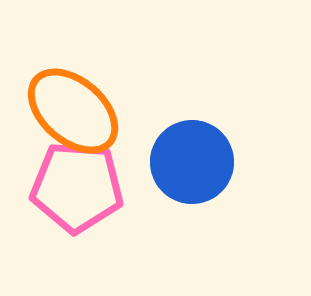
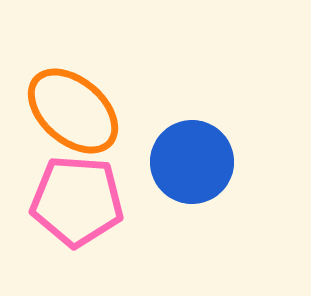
pink pentagon: moved 14 px down
